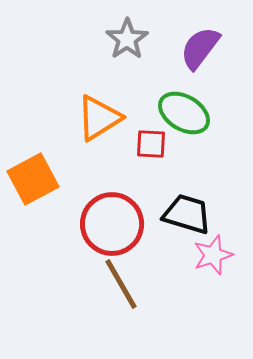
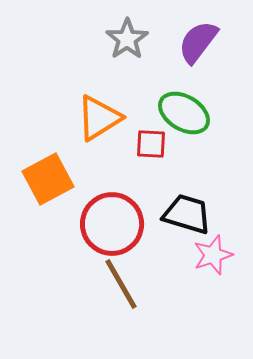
purple semicircle: moved 2 px left, 6 px up
orange square: moved 15 px right
